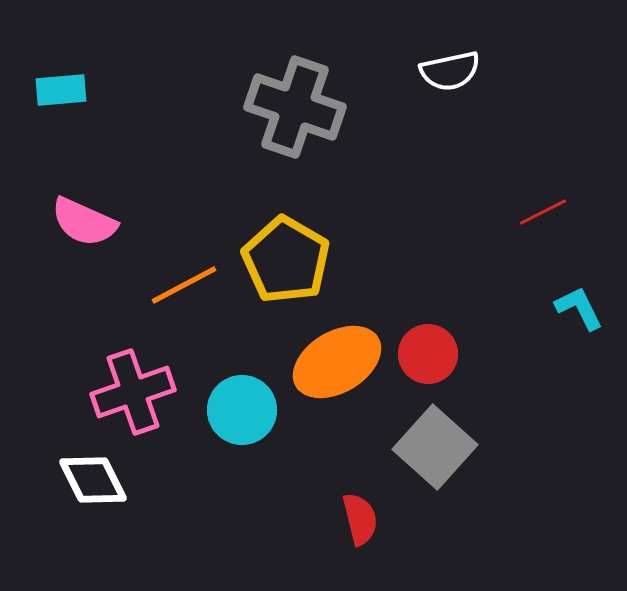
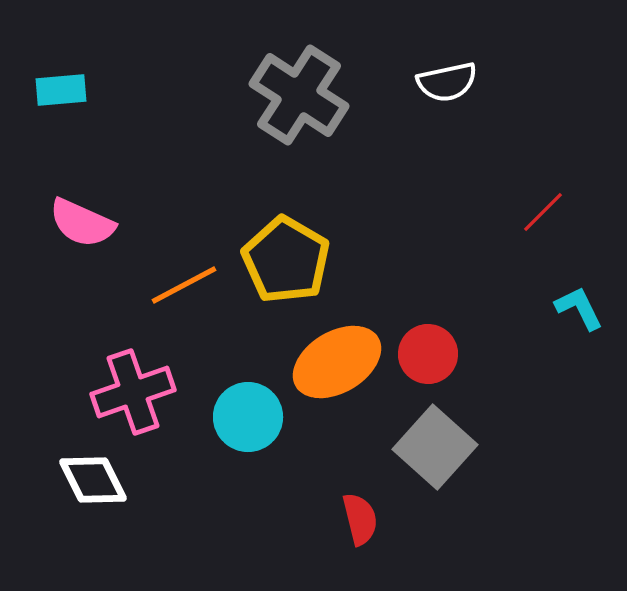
white semicircle: moved 3 px left, 11 px down
gray cross: moved 4 px right, 12 px up; rotated 14 degrees clockwise
red line: rotated 18 degrees counterclockwise
pink semicircle: moved 2 px left, 1 px down
cyan circle: moved 6 px right, 7 px down
